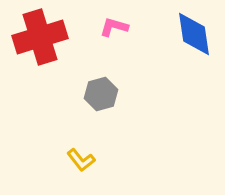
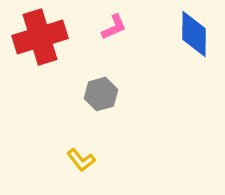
pink L-shape: rotated 140 degrees clockwise
blue diamond: rotated 9 degrees clockwise
